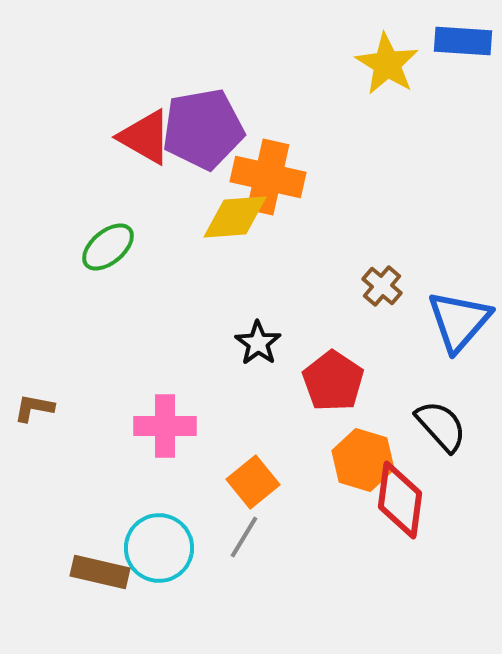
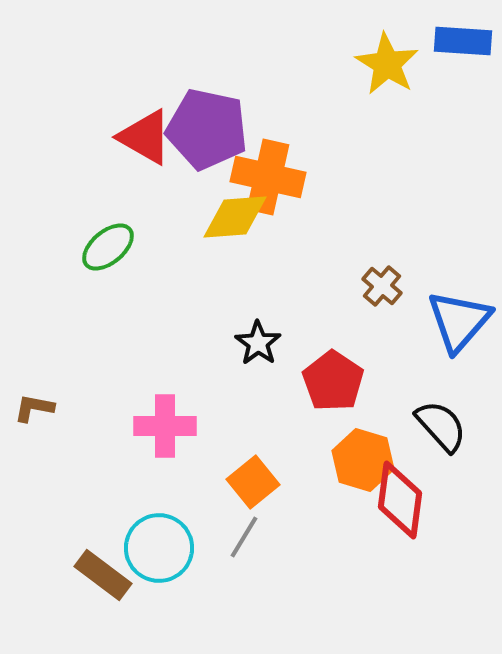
purple pentagon: moved 4 px right; rotated 22 degrees clockwise
brown rectangle: moved 3 px right, 3 px down; rotated 24 degrees clockwise
